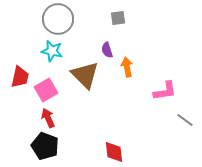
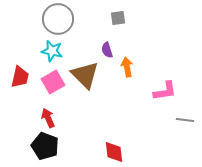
pink square: moved 7 px right, 8 px up
gray line: rotated 30 degrees counterclockwise
